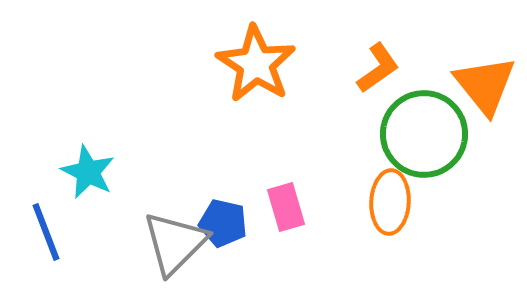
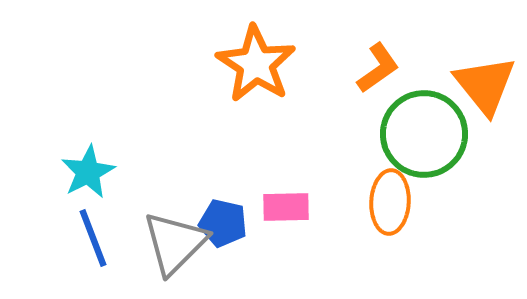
cyan star: rotated 18 degrees clockwise
pink rectangle: rotated 75 degrees counterclockwise
blue line: moved 47 px right, 6 px down
